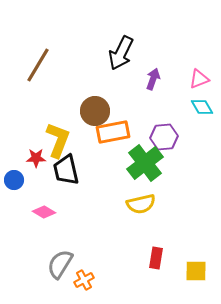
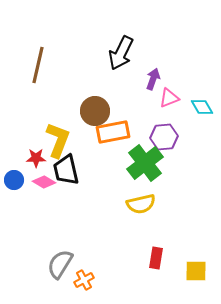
brown line: rotated 18 degrees counterclockwise
pink triangle: moved 30 px left, 19 px down
pink diamond: moved 30 px up
